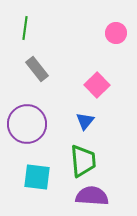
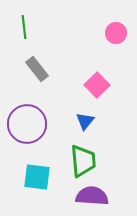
green line: moved 1 px left, 1 px up; rotated 15 degrees counterclockwise
